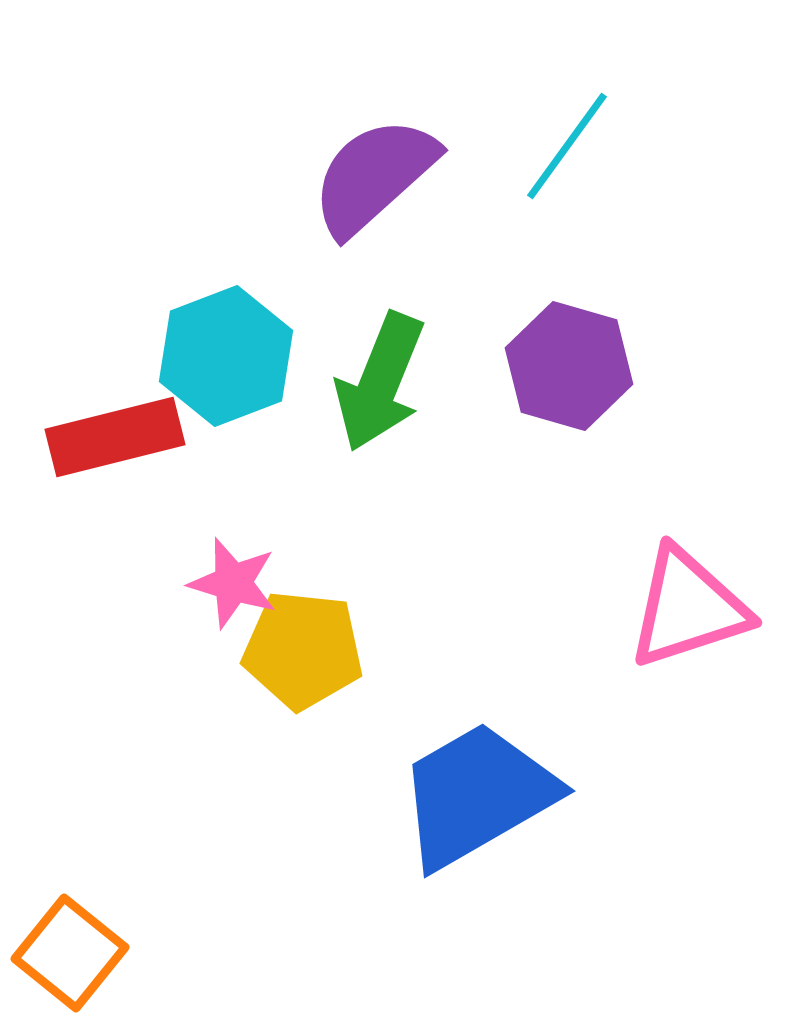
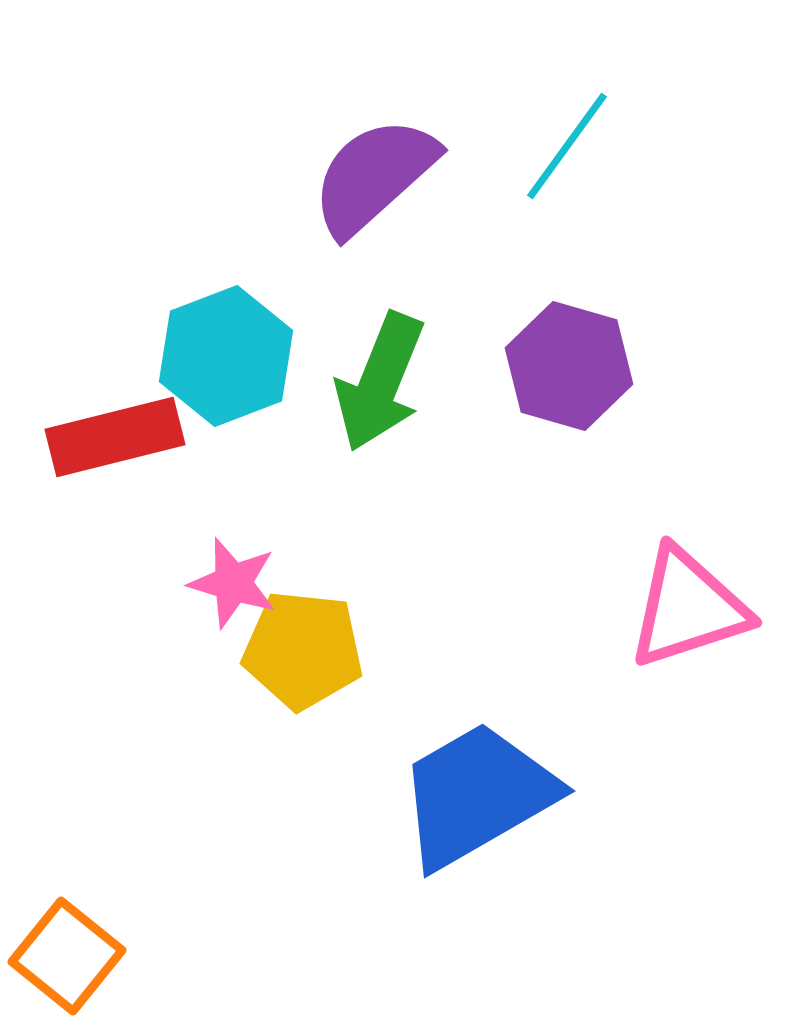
orange square: moved 3 px left, 3 px down
